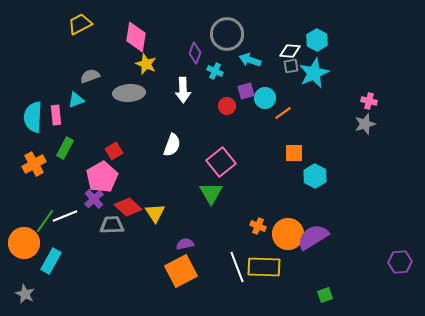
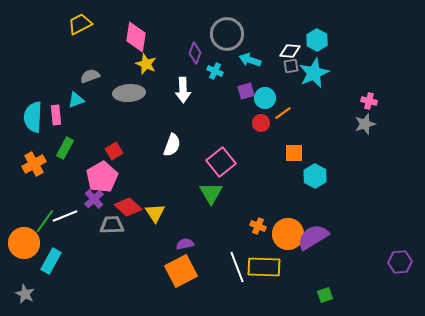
red circle at (227, 106): moved 34 px right, 17 px down
